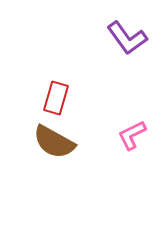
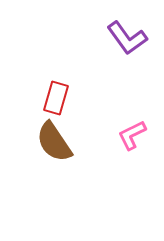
brown semicircle: rotated 27 degrees clockwise
